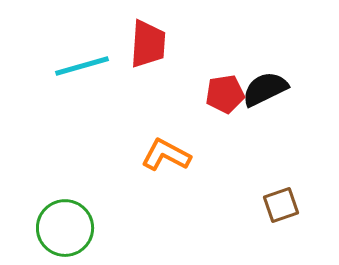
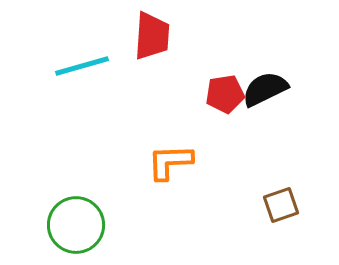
red trapezoid: moved 4 px right, 8 px up
orange L-shape: moved 4 px right, 7 px down; rotated 30 degrees counterclockwise
green circle: moved 11 px right, 3 px up
